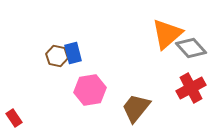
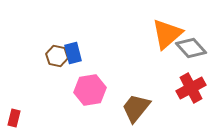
red rectangle: rotated 48 degrees clockwise
